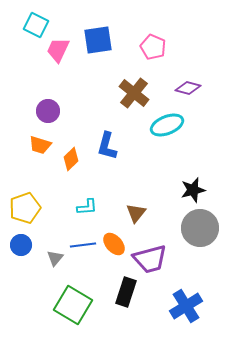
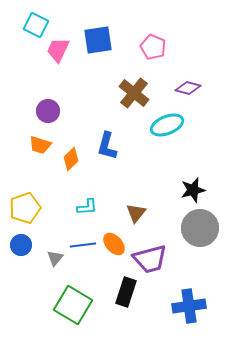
blue cross: moved 3 px right; rotated 24 degrees clockwise
